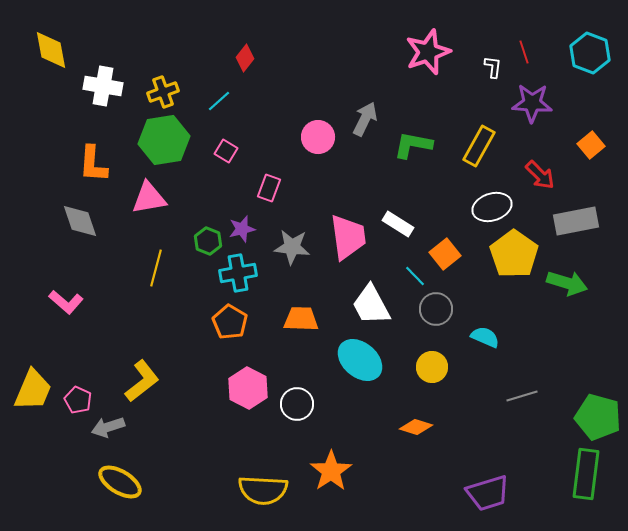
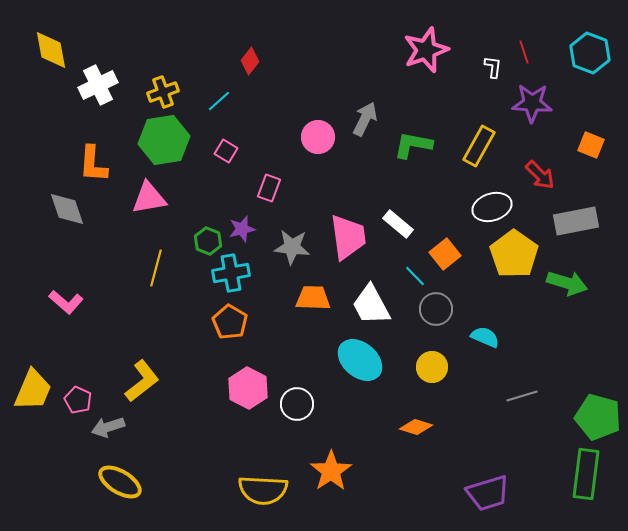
pink star at (428, 52): moved 2 px left, 2 px up
red diamond at (245, 58): moved 5 px right, 3 px down
white cross at (103, 86): moved 5 px left, 1 px up; rotated 36 degrees counterclockwise
orange square at (591, 145): rotated 28 degrees counterclockwise
gray diamond at (80, 221): moved 13 px left, 12 px up
white rectangle at (398, 224): rotated 8 degrees clockwise
cyan cross at (238, 273): moved 7 px left
orange trapezoid at (301, 319): moved 12 px right, 21 px up
